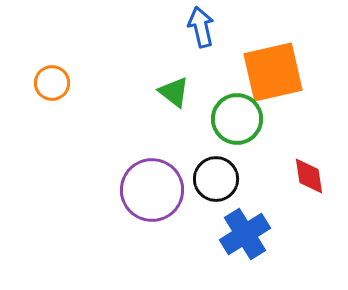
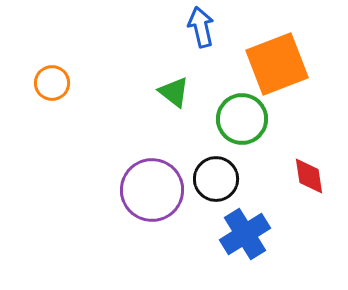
orange square: moved 4 px right, 8 px up; rotated 8 degrees counterclockwise
green circle: moved 5 px right
